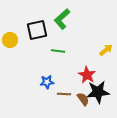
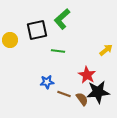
brown line: rotated 16 degrees clockwise
brown semicircle: moved 1 px left
